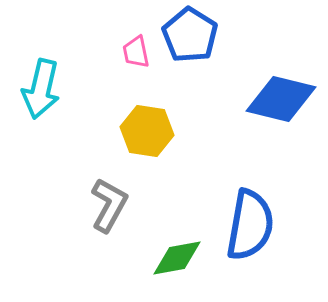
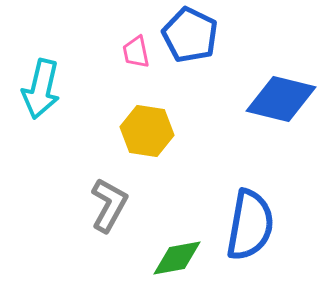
blue pentagon: rotated 6 degrees counterclockwise
